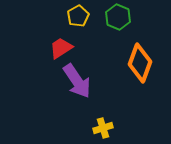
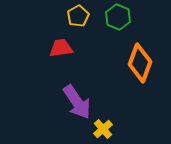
red trapezoid: rotated 25 degrees clockwise
purple arrow: moved 21 px down
yellow cross: moved 1 px down; rotated 24 degrees counterclockwise
